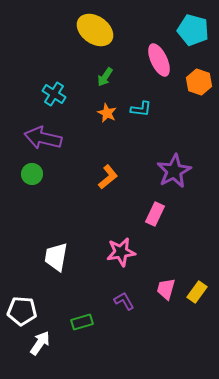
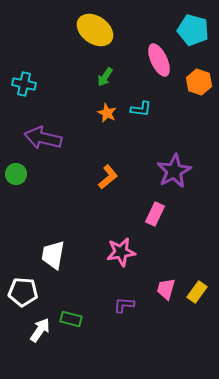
cyan cross: moved 30 px left, 10 px up; rotated 20 degrees counterclockwise
green circle: moved 16 px left
white trapezoid: moved 3 px left, 2 px up
purple L-shape: moved 4 px down; rotated 55 degrees counterclockwise
white pentagon: moved 1 px right, 19 px up
green rectangle: moved 11 px left, 3 px up; rotated 30 degrees clockwise
white arrow: moved 13 px up
